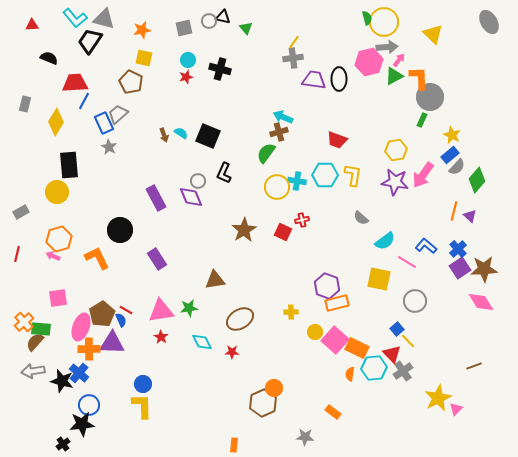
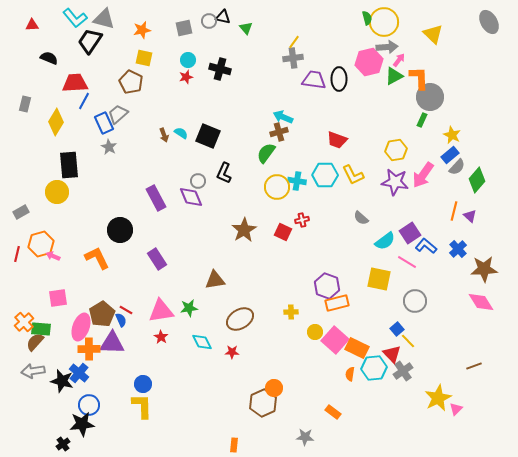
yellow L-shape at (353, 175): rotated 145 degrees clockwise
orange hexagon at (59, 239): moved 18 px left, 5 px down
purple square at (460, 268): moved 50 px left, 35 px up
